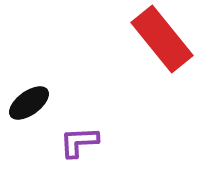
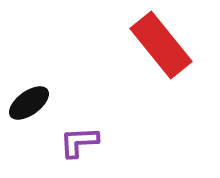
red rectangle: moved 1 px left, 6 px down
